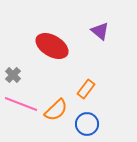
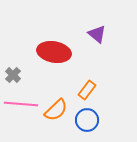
purple triangle: moved 3 px left, 3 px down
red ellipse: moved 2 px right, 6 px down; rotated 20 degrees counterclockwise
orange rectangle: moved 1 px right, 1 px down
pink line: rotated 16 degrees counterclockwise
blue circle: moved 4 px up
